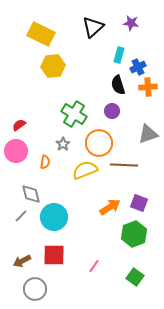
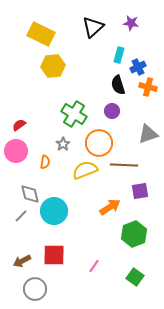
orange cross: rotated 18 degrees clockwise
gray diamond: moved 1 px left
purple square: moved 1 px right, 12 px up; rotated 30 degrees counterclockwise
cyan circle: moved 6 px up
